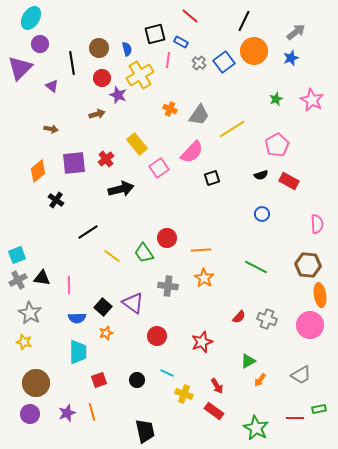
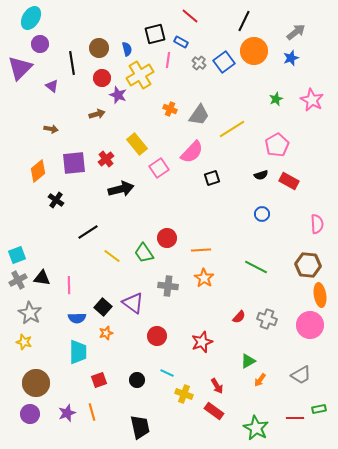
black trapezoid at (145, 431): moved 5 px left, 4 px up
